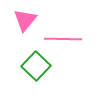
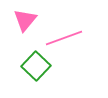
pink line: moved 1 px right, 1 px up; rotated 21 degrees counterclockwise
